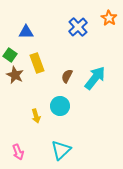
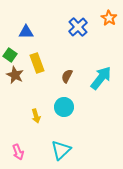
cyan arrow: moved 6 px right
cyan circle: moved 4 px right, 1 px down
